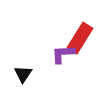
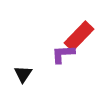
red rectangle: moved 1 px left, 2 px up; rotated 12 degrees clockwise
